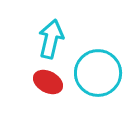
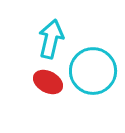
cyan circle: moved 5 px left, 2 px up
